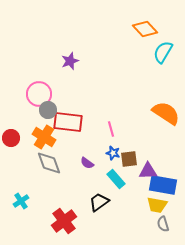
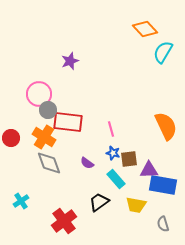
orange semicircle: moved 13 px down; rotated 32 degrees clockwise
purple triangle: moved 1 px right, 1 px up
yellow trapezoid: moved 21 px left
